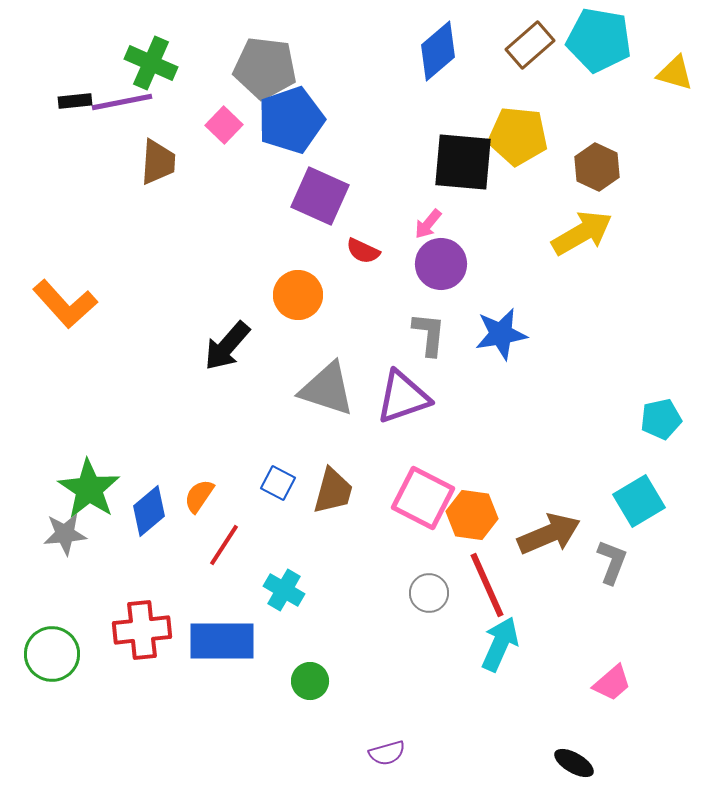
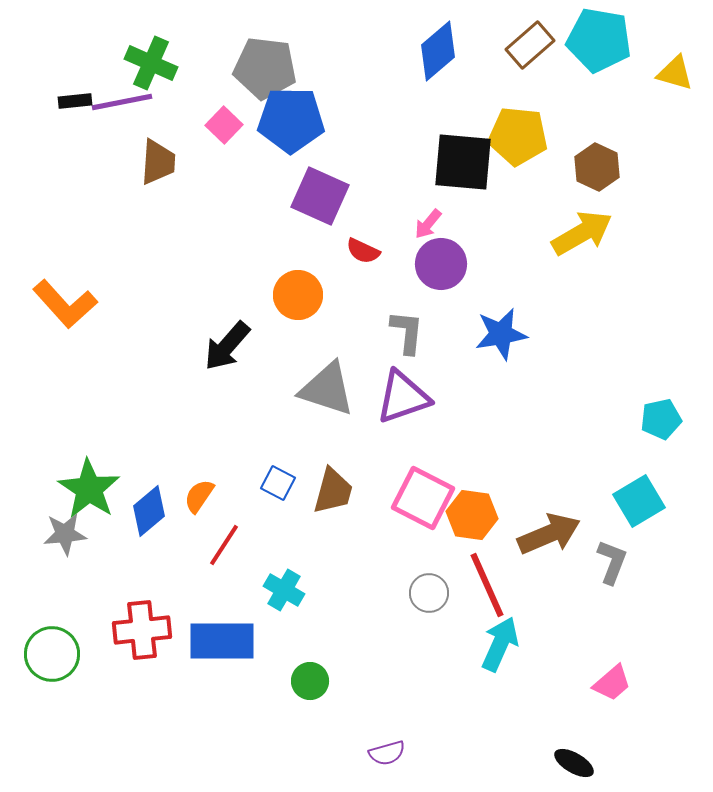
blue pentagon at (291, 120): rotated 20 degrees clockwise
gray L-shape at (429, 334): moved 22 px left, 2 px up
